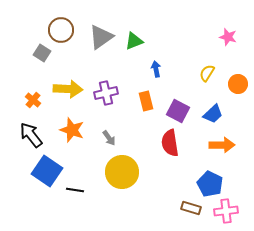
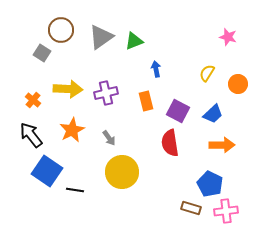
orange star: rotated 25 degrees clockwise
